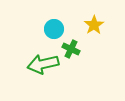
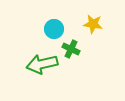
yellow star: moved 1 px left, 1 px up; rotated 30 degrees counterclockwise
green arrow: moved 1 px left
